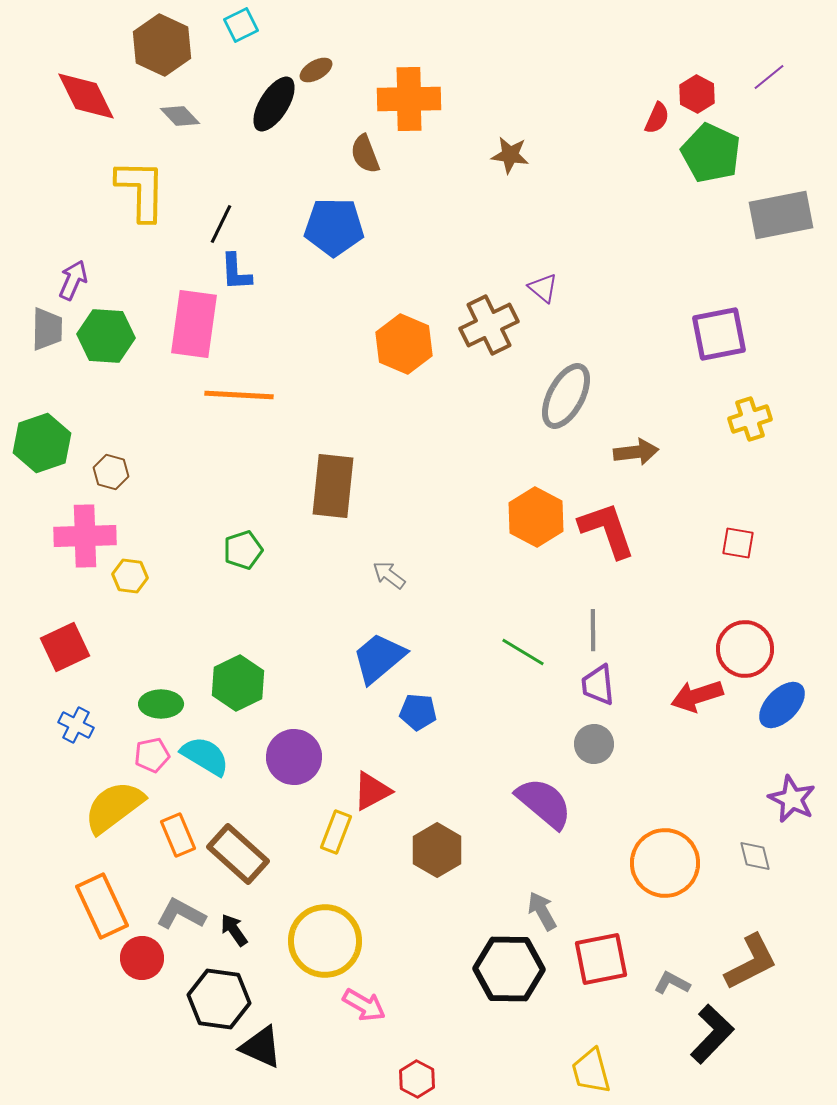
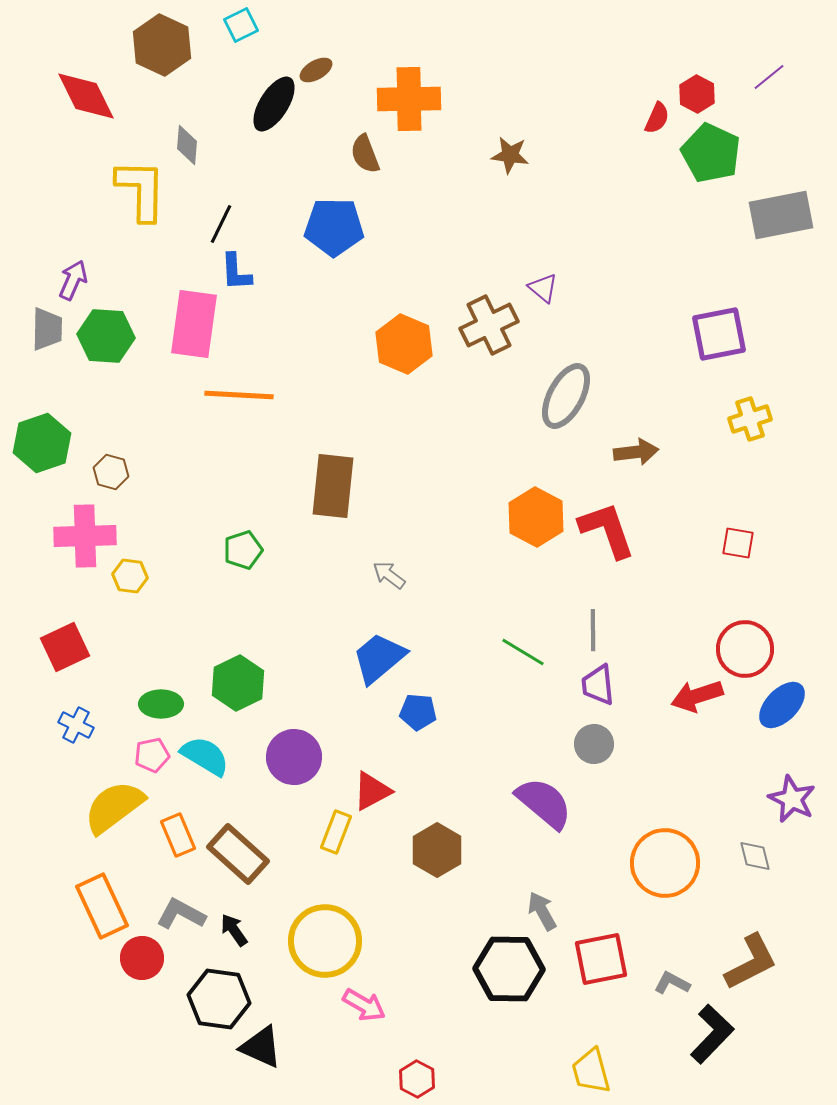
gray diamond at (180, 116): moved 7 px right, 29 px down; rotated 48 degrees clockwise
